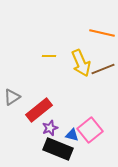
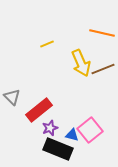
yellow line: moved 2 px left, 12 px up; rotated 24 degrees counterclockwise
gray triangle: rotated 42 degrees counterclockwise
